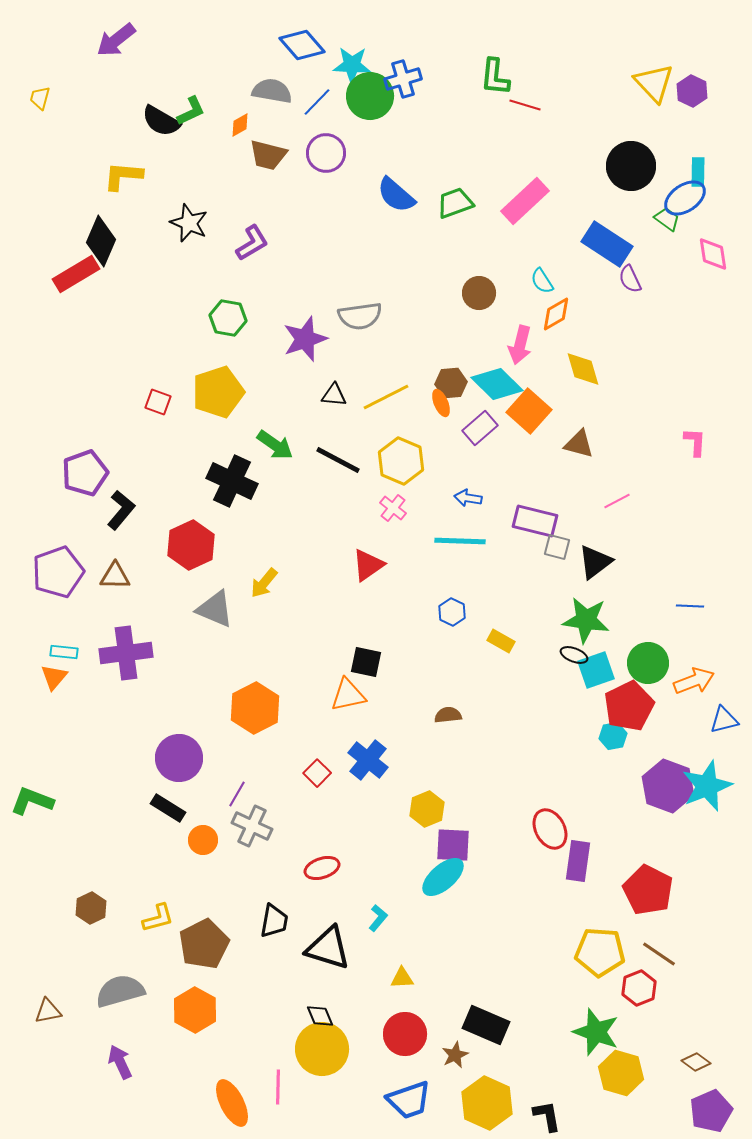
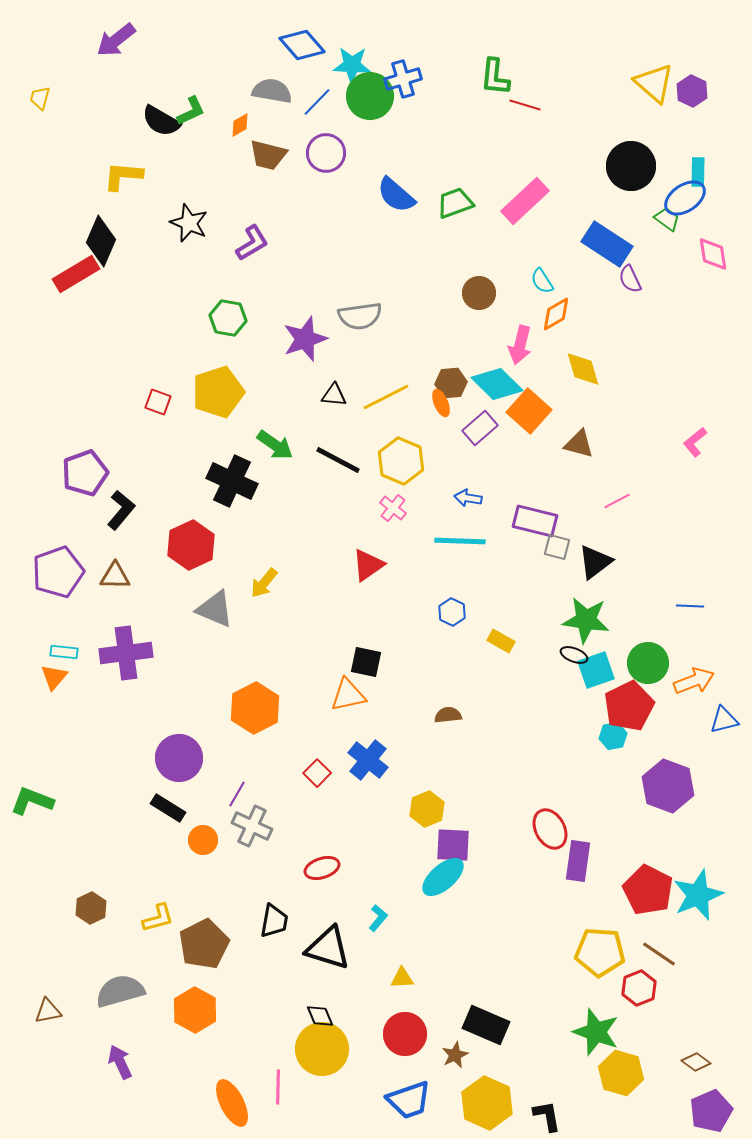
yellow triangle at (654, 83): rotated 6 degrees counterclockwise
pink L-shape at (695, 442): rotated 132 degrees counterclockwise
cyan star at (707, 786): moved 9 px left, 109 px down
